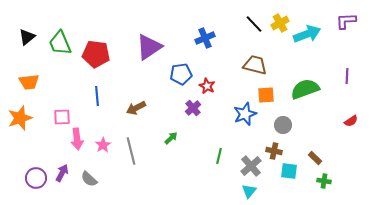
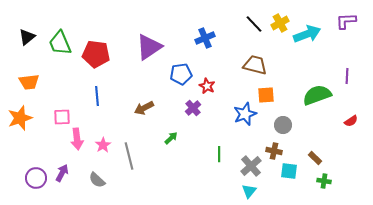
green semicircle: moved 12 px right, 6 px down
brown arrow: moved 8 px right
gray line: moved 2 px left, 5 px down
green line: moved 2 px up; rotated 14 degrees counterclockwise
gray semicircle: moved 8 px right, 1 px down
